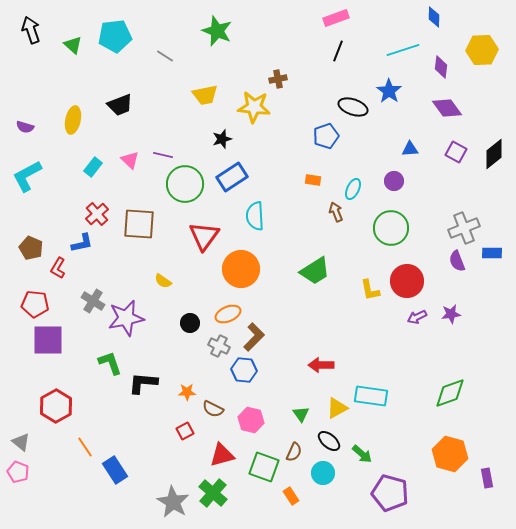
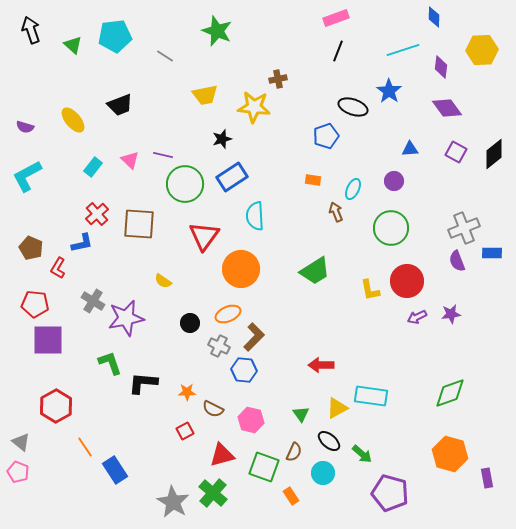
yellow ellipse at (73, 120): rotated 52 degrees counterclockwise
